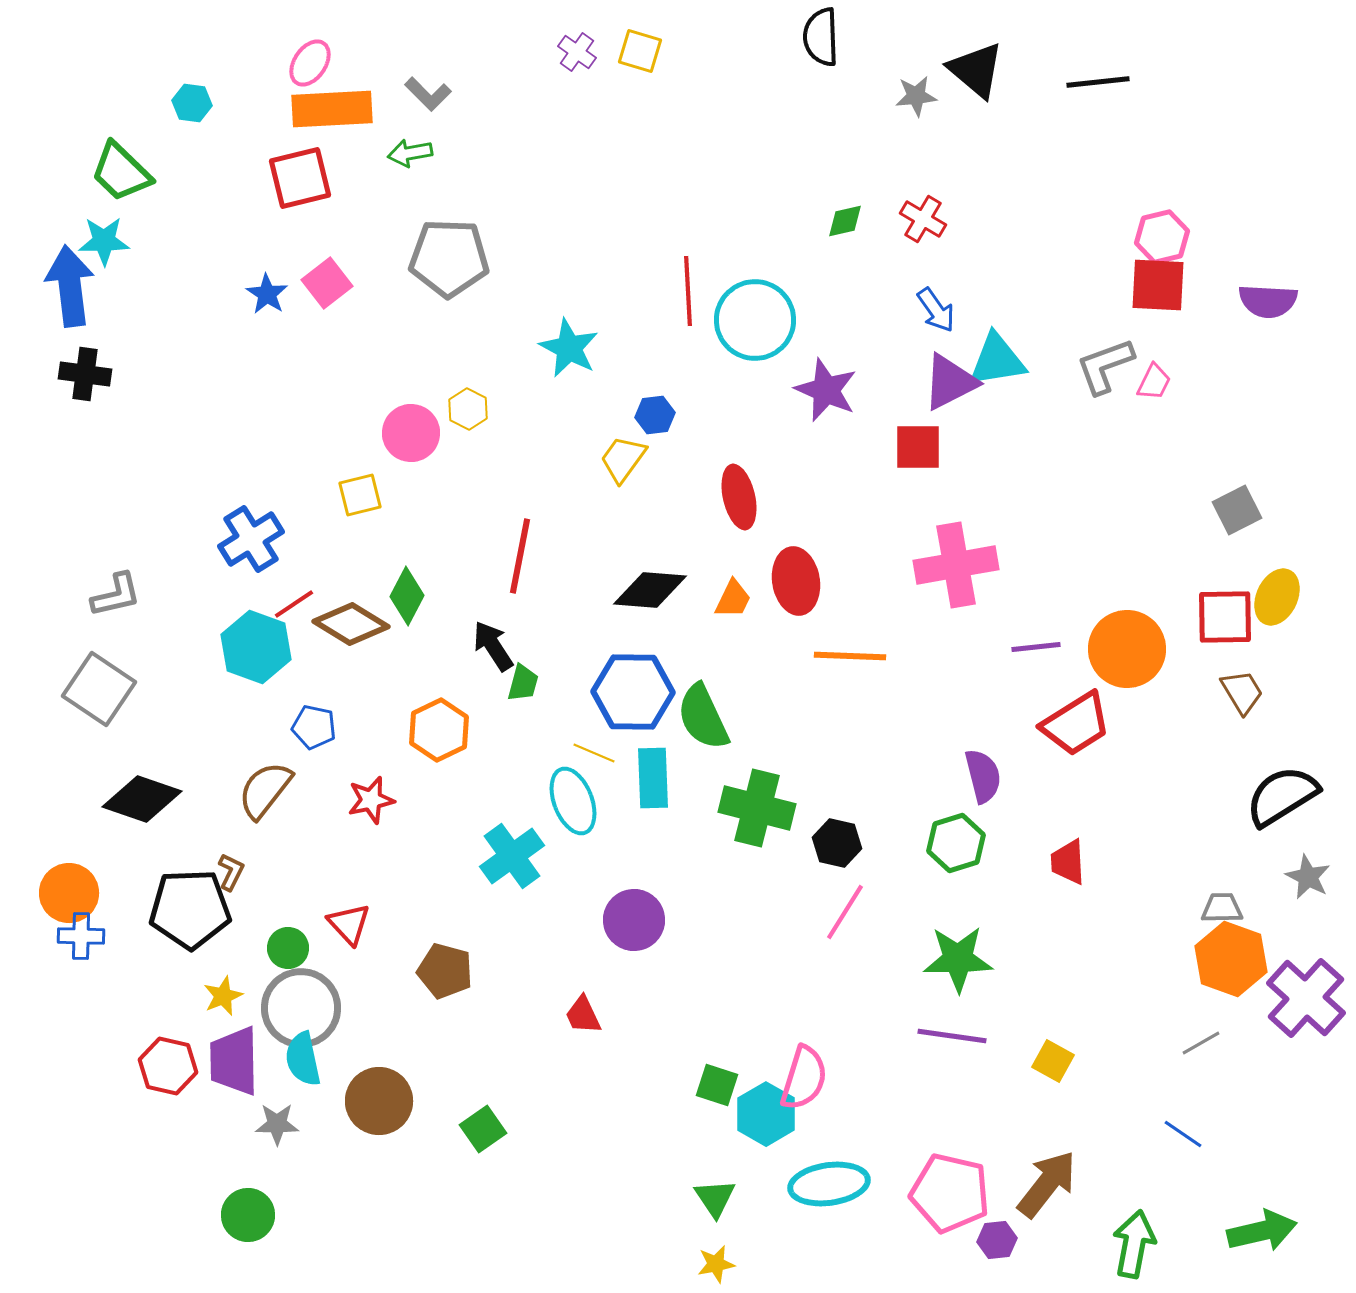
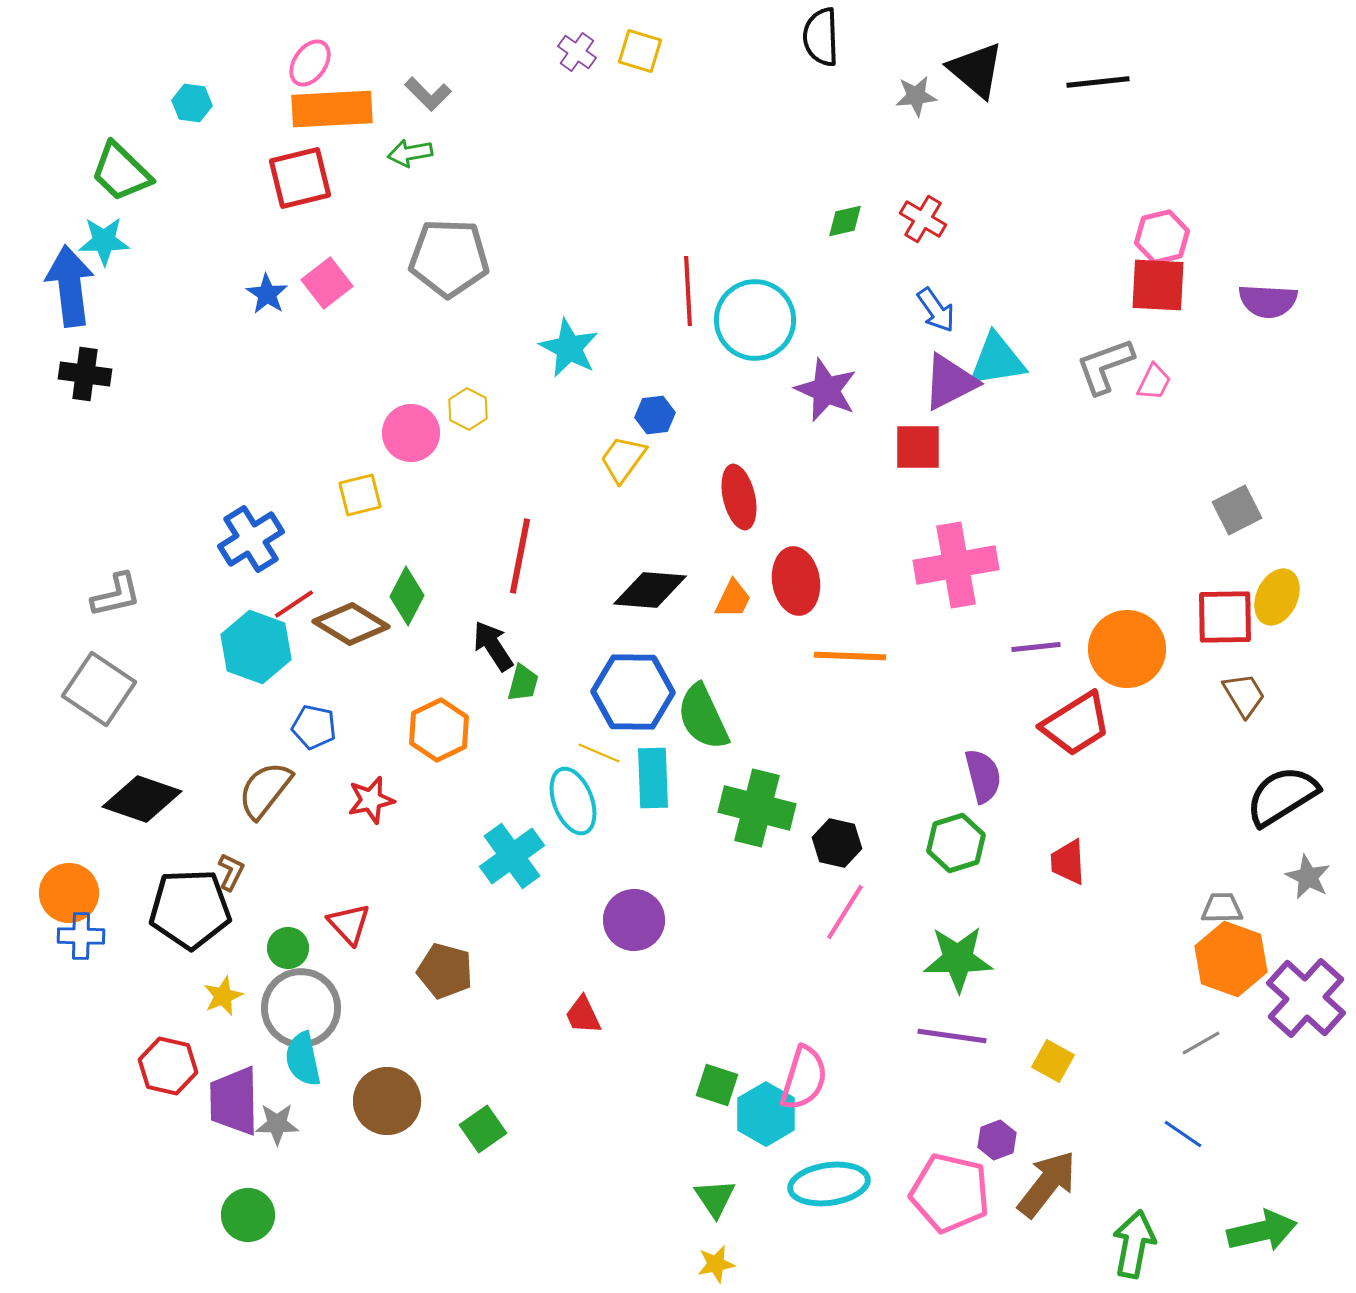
brown trapezoid at (1242, 692): moved 2 px right, 3 px down
yellow line at (594, 753): moved 5 px right
purple trapezoid at (234, 1061): moved 40 px down
brown circle at (379, 1101): moved 8 px right
purple hexagon at (997, 1240): moved 100 px up; rotated 15 degrees counterclockwise
